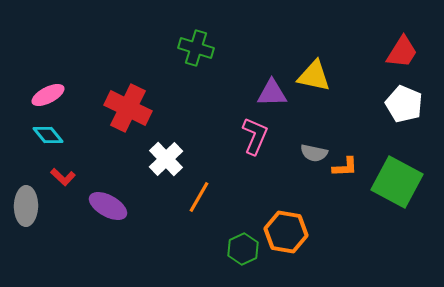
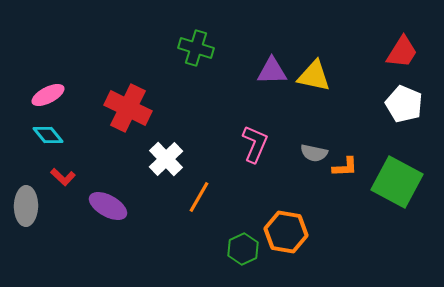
purple triangle: moved 22 px up
pink L-shape: moved 8 px down
